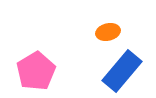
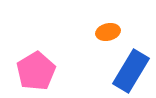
blue rectangle: moved 9 px right; rotated 9 degrees counterclockwise
